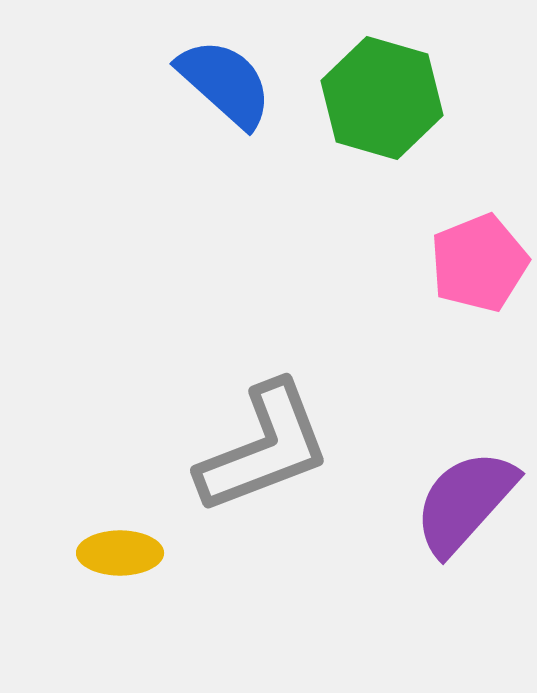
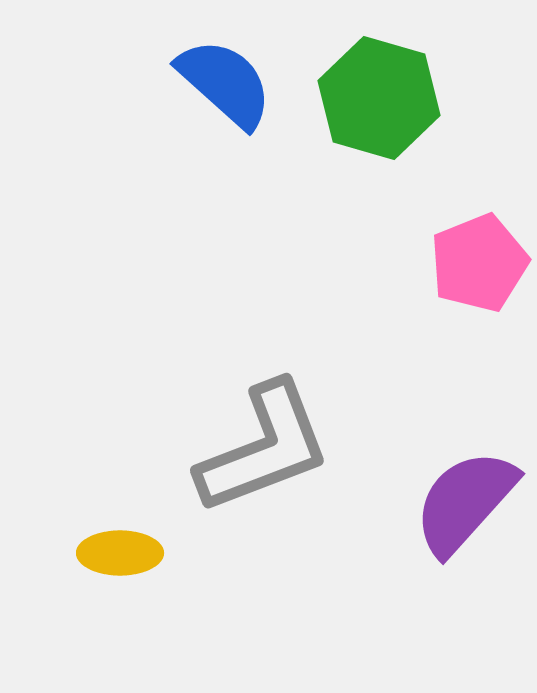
green hexagon: moved 3 px left
